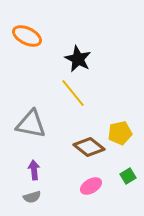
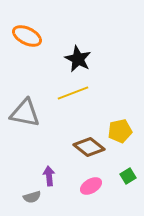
yellow line: rotated 72 degrees counterclockwise
gray triangle: moved 6 px left, 11 px up
yellow pentagon: moved 2 px up
purple arrow: moved 15 px right, 6 px down
